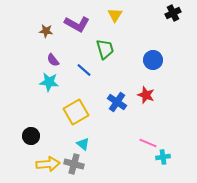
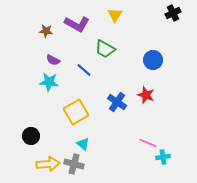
green trapezoid: rotated 135 degrees clockwise
purple semicircle: rotated 24 degrees counterclockwise
